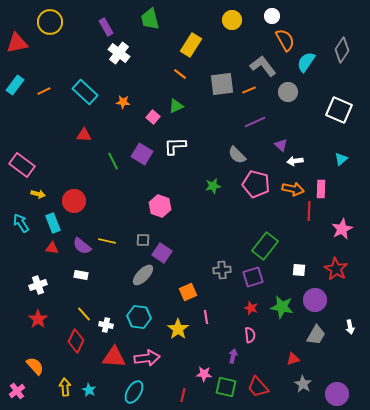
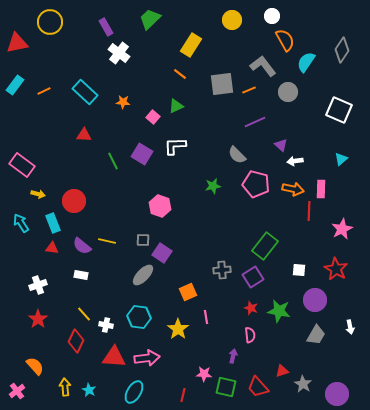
green trapezoid at (150, 19): rotated 60 degrees clockwise
purple square at (253, 277): rotated 15 degrees counterclockwise
green star at (282, 307): moved 3 px left, 4 px down
red triangle at (293, 359): moved 11 px left, 12 px down
